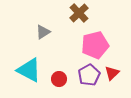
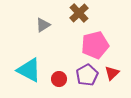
gray triangle: moved 7 px up
purple pentagon: moved 2 px left
